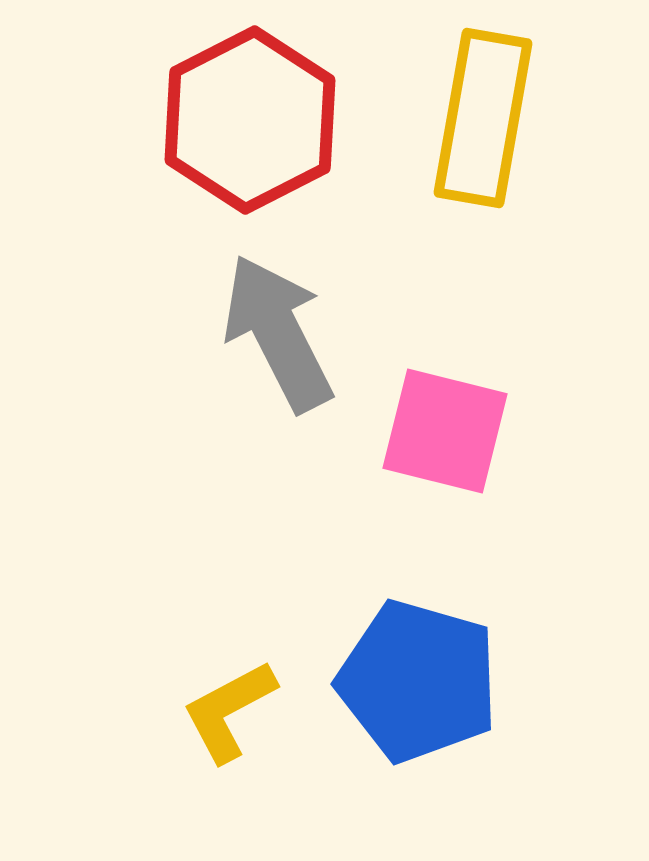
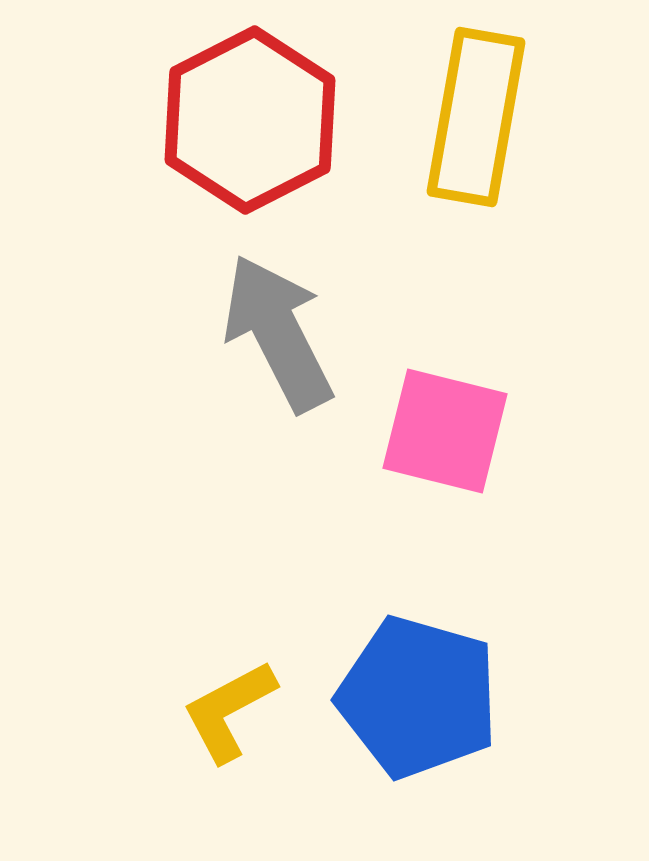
yellow rectangle: moved 7 px left, 1 px up
blue pentagon: moved 16 px down
